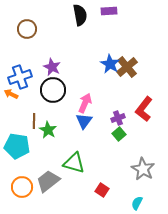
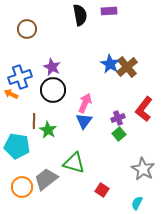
gray trapezoid: moved 2 px left, 2 px up
